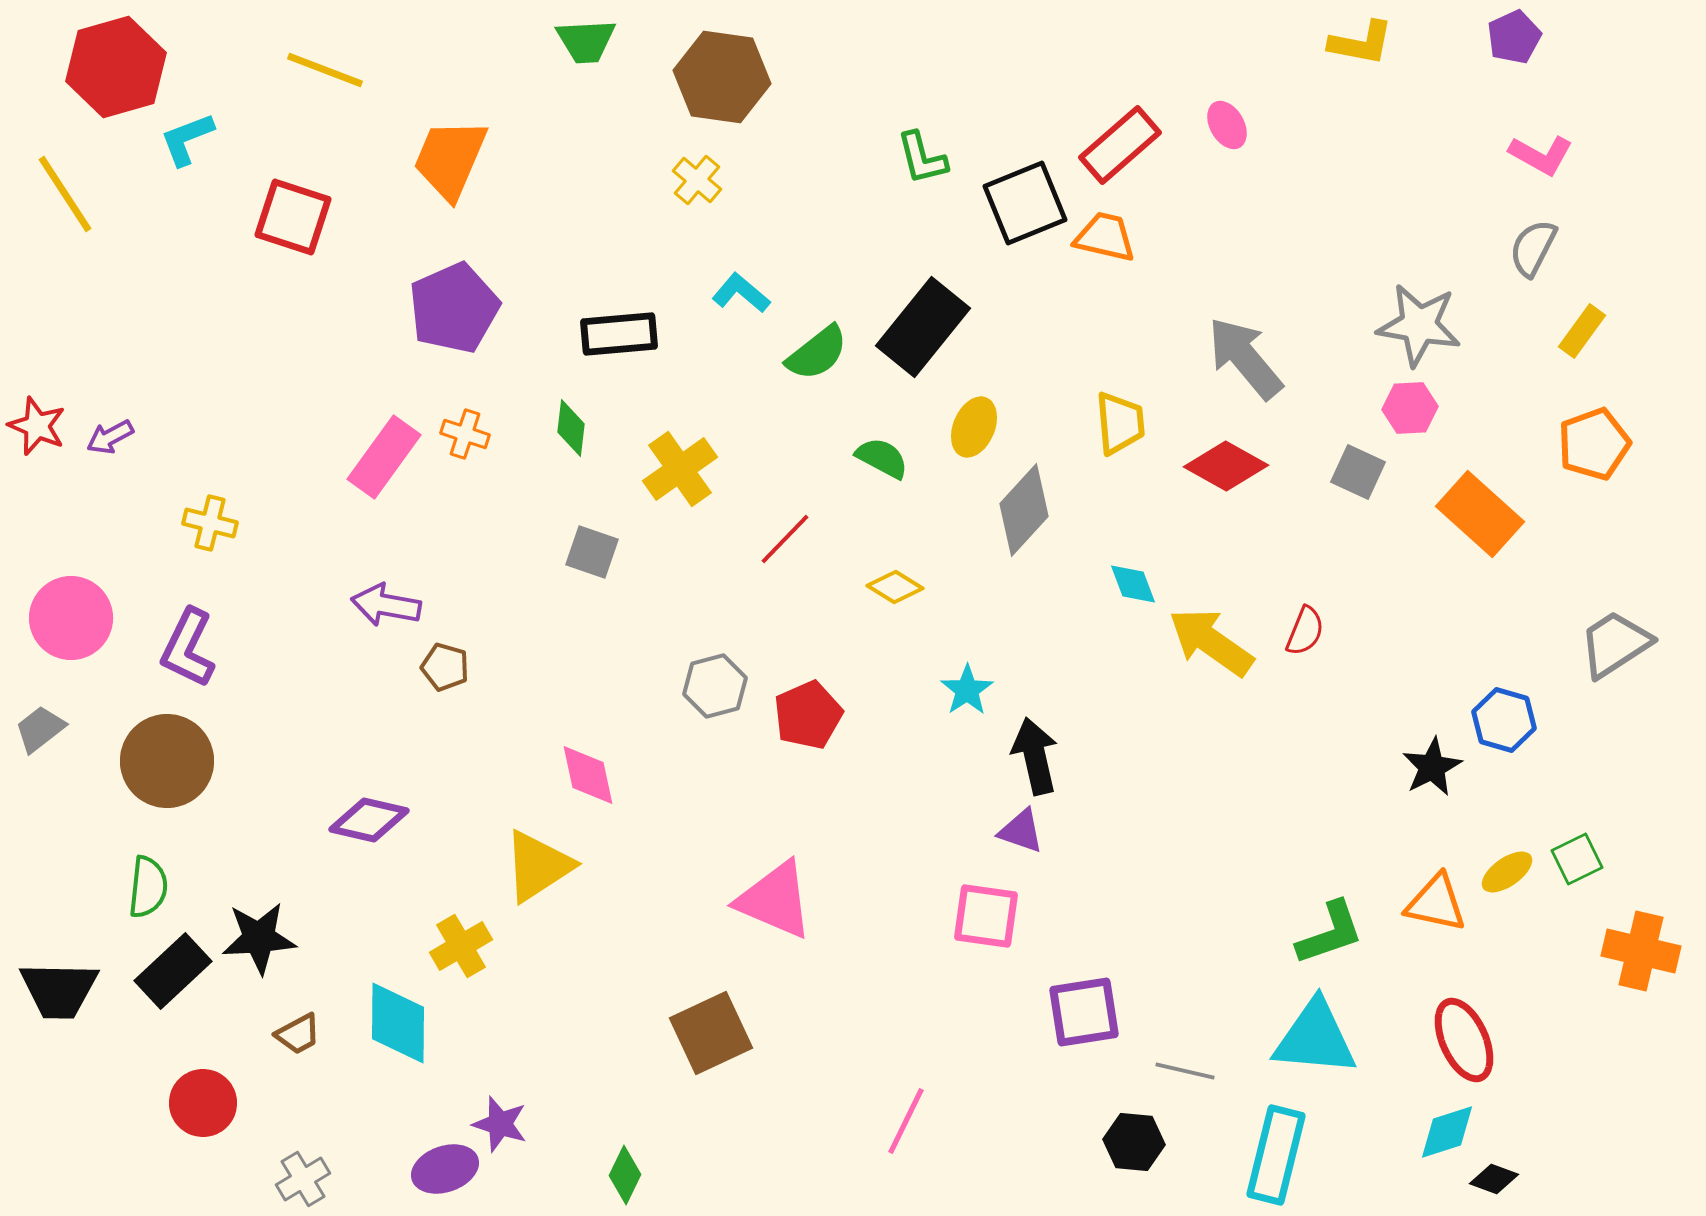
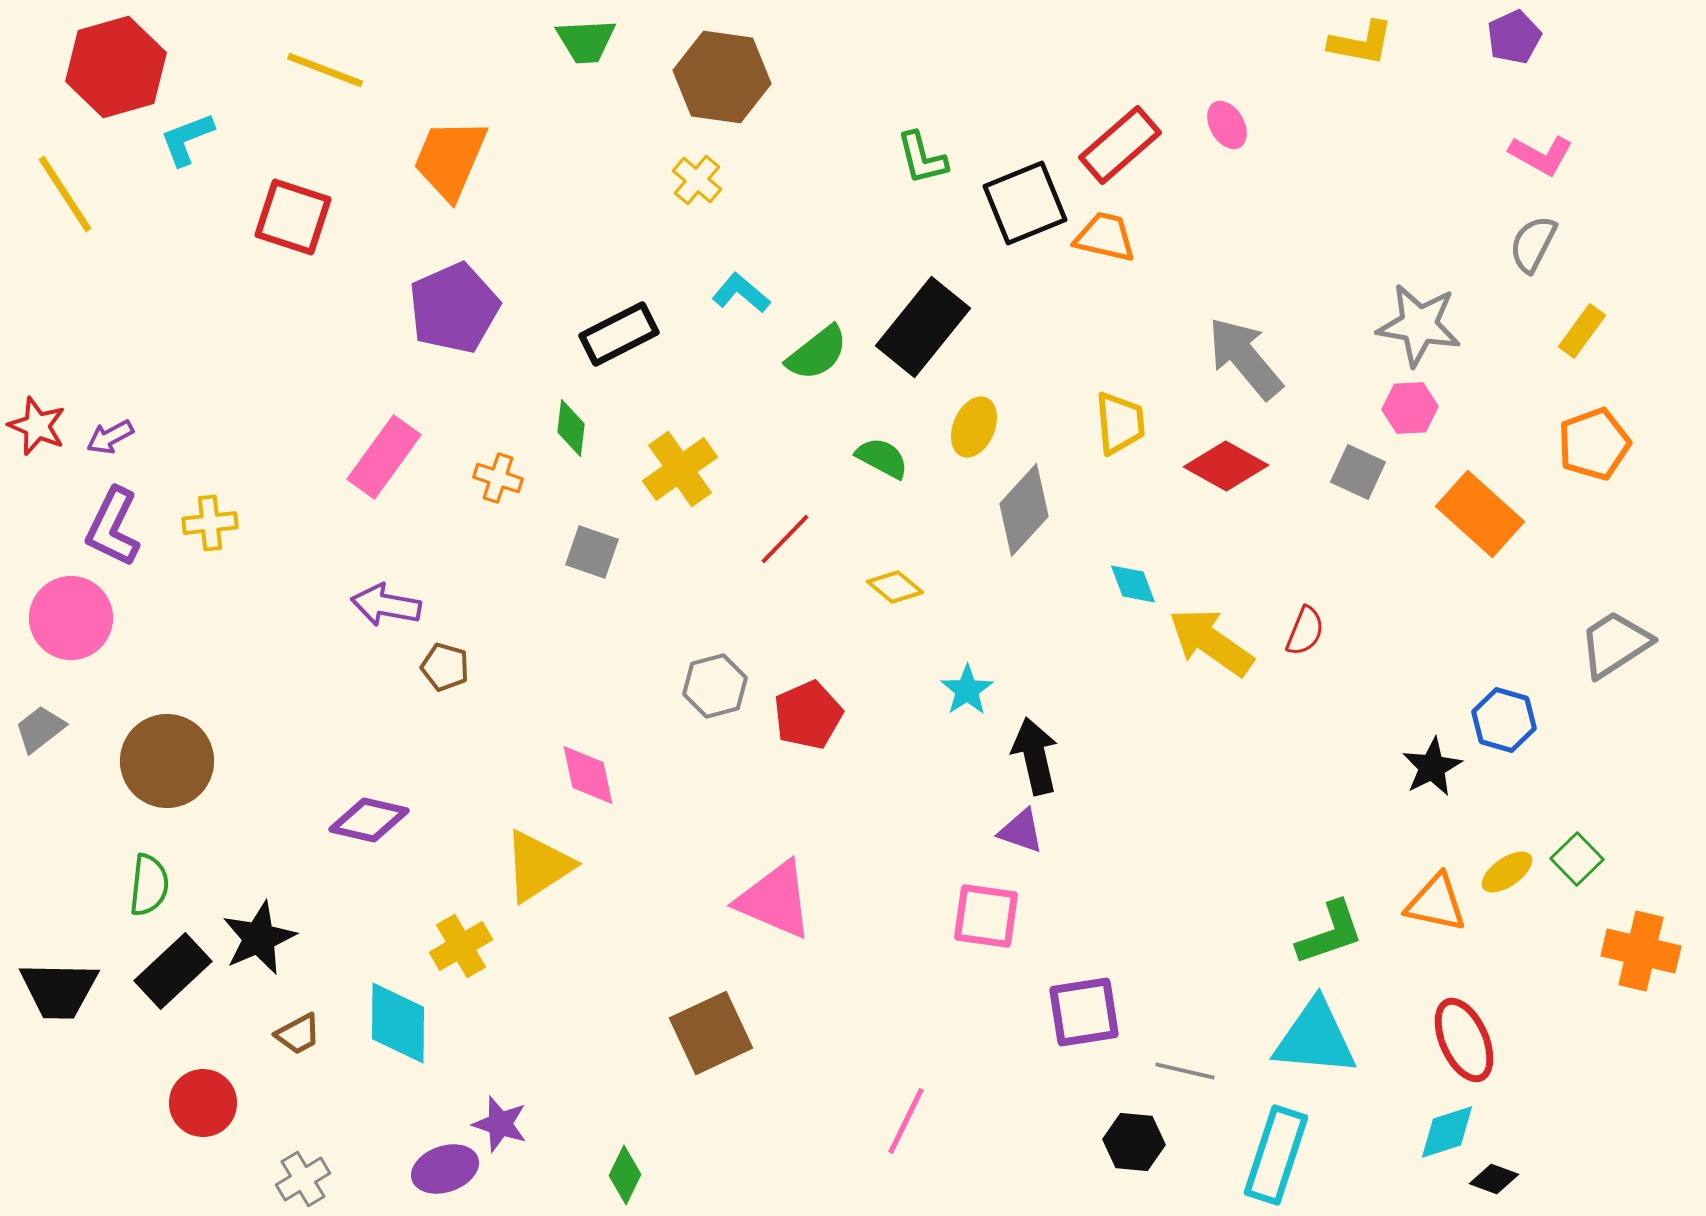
gray semicircle at (1533, 248): moved 4 px up
black rectangle at (619, 334): rotated 22 degrees counterclockwise
orange cross at (465, 434): moved 33 px right, 44 px down
yellow cross at (210, 523): rotated 20 degrees counterclockwise
yellow diamond at (895, 587): rotated 8 degrees clockwise
purple L-shape at (188, 648): moved 75 px left, 121 px up
green square at (1577, 859): rotated 18 degrees counterclockwise
green semicircle at (148, 887): moved 1 px right, 2 px up
black star at (259, 938): rotated 20 degrees counterclockwise
cyan rectangle at (1276, 1155): rotated 4 degrees clockwise
